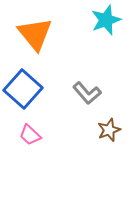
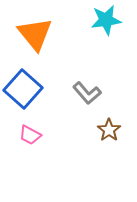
cyan star: rotated 12 degrees clockwise
brown star: rotated 15 degrees counterclockwise
pink trapezoid: rotated 15 degrees counterclockwise
